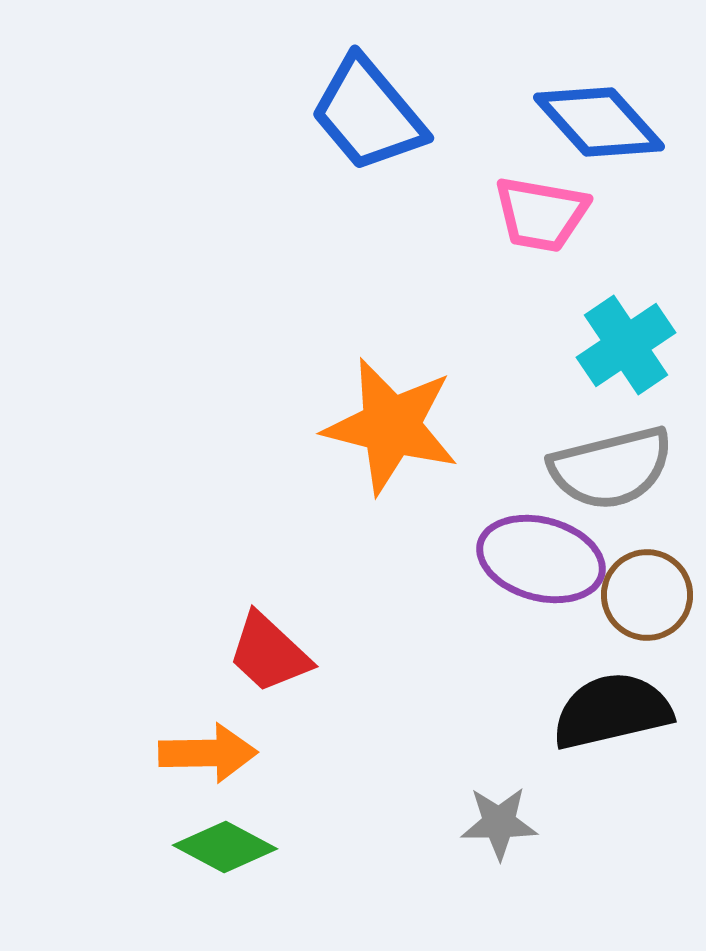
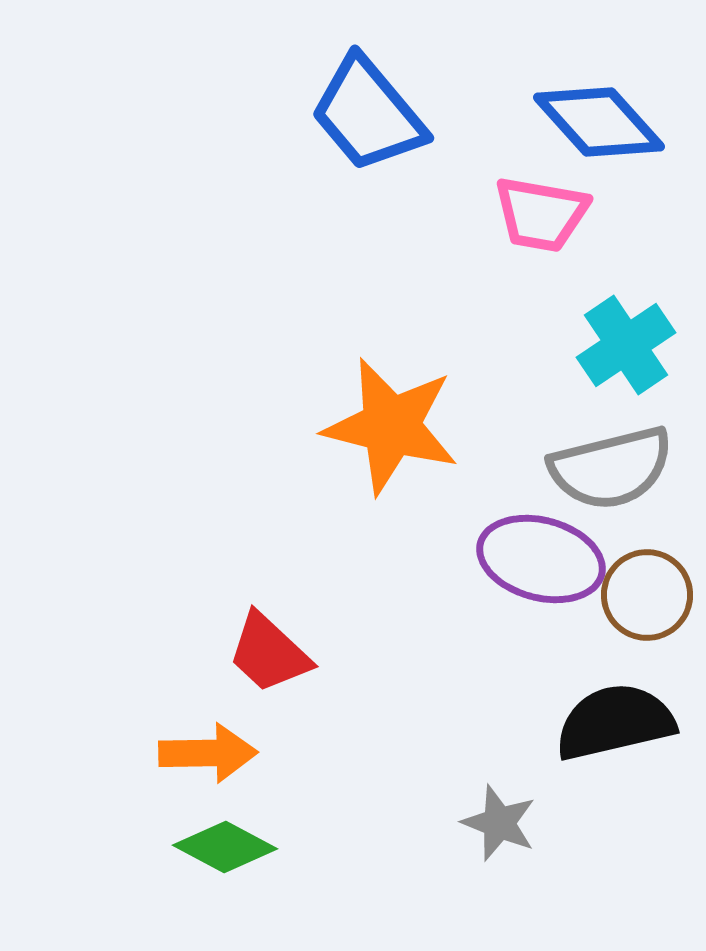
black semicircle: moved 3 px right, 11 px down
gray star: rotated 22 degrees clockwise
